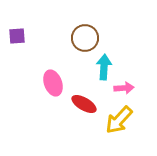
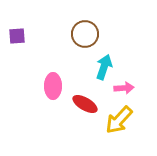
brown circle: moved 4 px up
cyan arrow: rotated 15 degrees clockwise
pink ellipse: moved 3 px down; rotated 20 degrees clockwise
red ellipse: moved 1 px right
